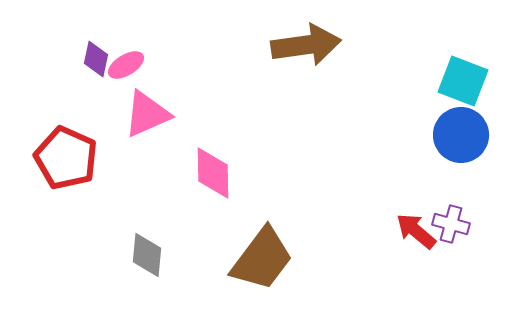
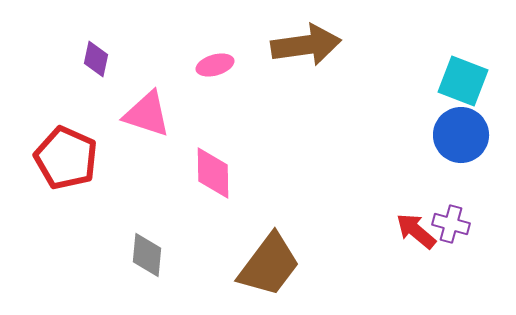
pink ellipse: moved 89 px right; rotated 15 degrees clockwise
pink triangle: rotated 42 degrees clockwise
brown trapezoid: moved 7 px right, 6 px down
